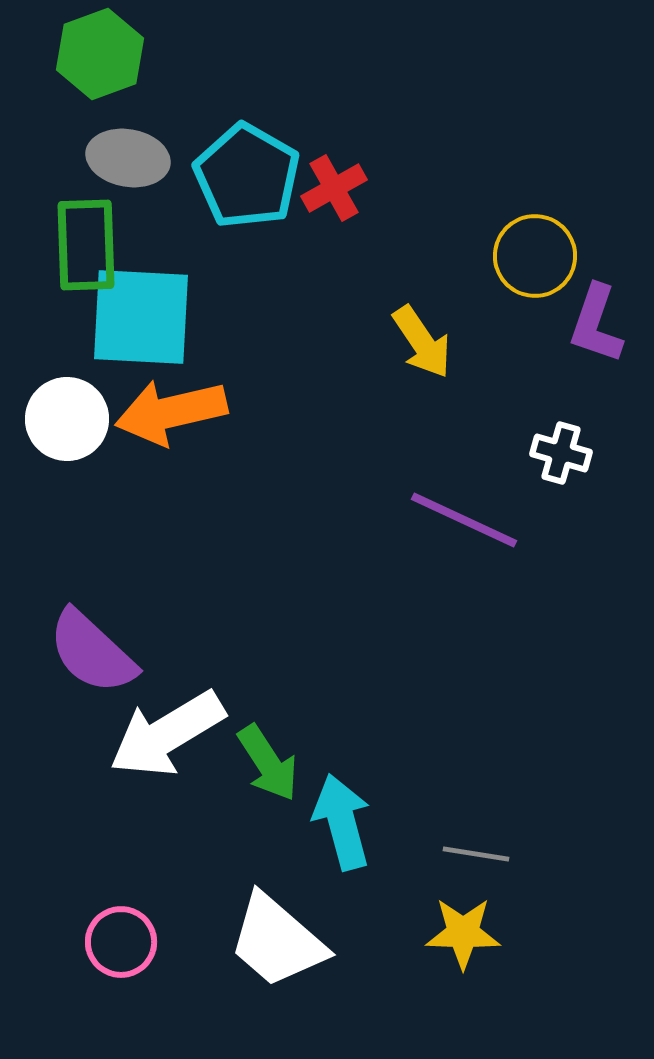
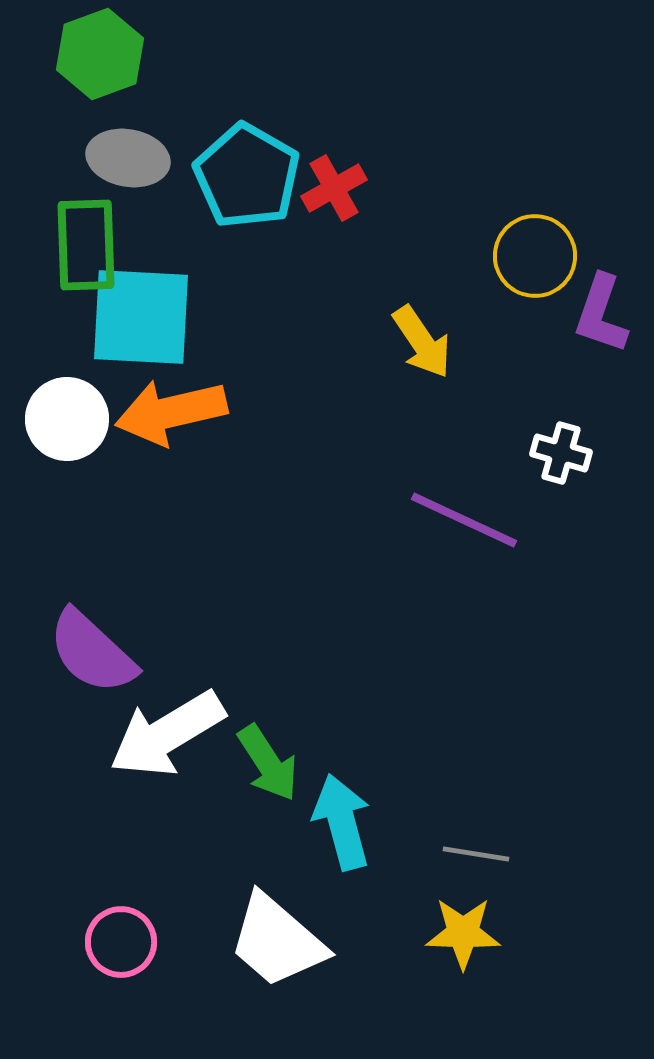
purple L-shape: moved 5 px right, 10 px up
